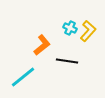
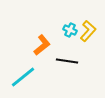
cyan cross: moved 2 px down
